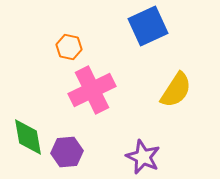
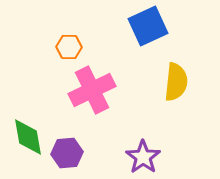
orange hexagon: rotated 10 degrees counterclockwise
yellow semicircle: moved 8 px up; rotated 27 degrees counterclockwise
purple hexagon: moved 1 px down
purple star: rotated 12 degrees clockwise
